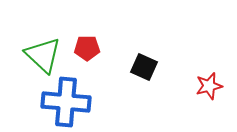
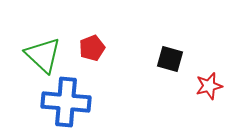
red pentagon: moved 5 px right; rotated 20 degrees counterclockwise
black square: moved 26 px right, 8 px up; rotated 8 degrees counterclockwise
